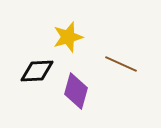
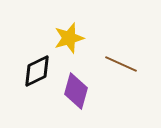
yellow star: moved 1 px right, 1 px down
black diamond: rotated 24 degrees counterclockwise
